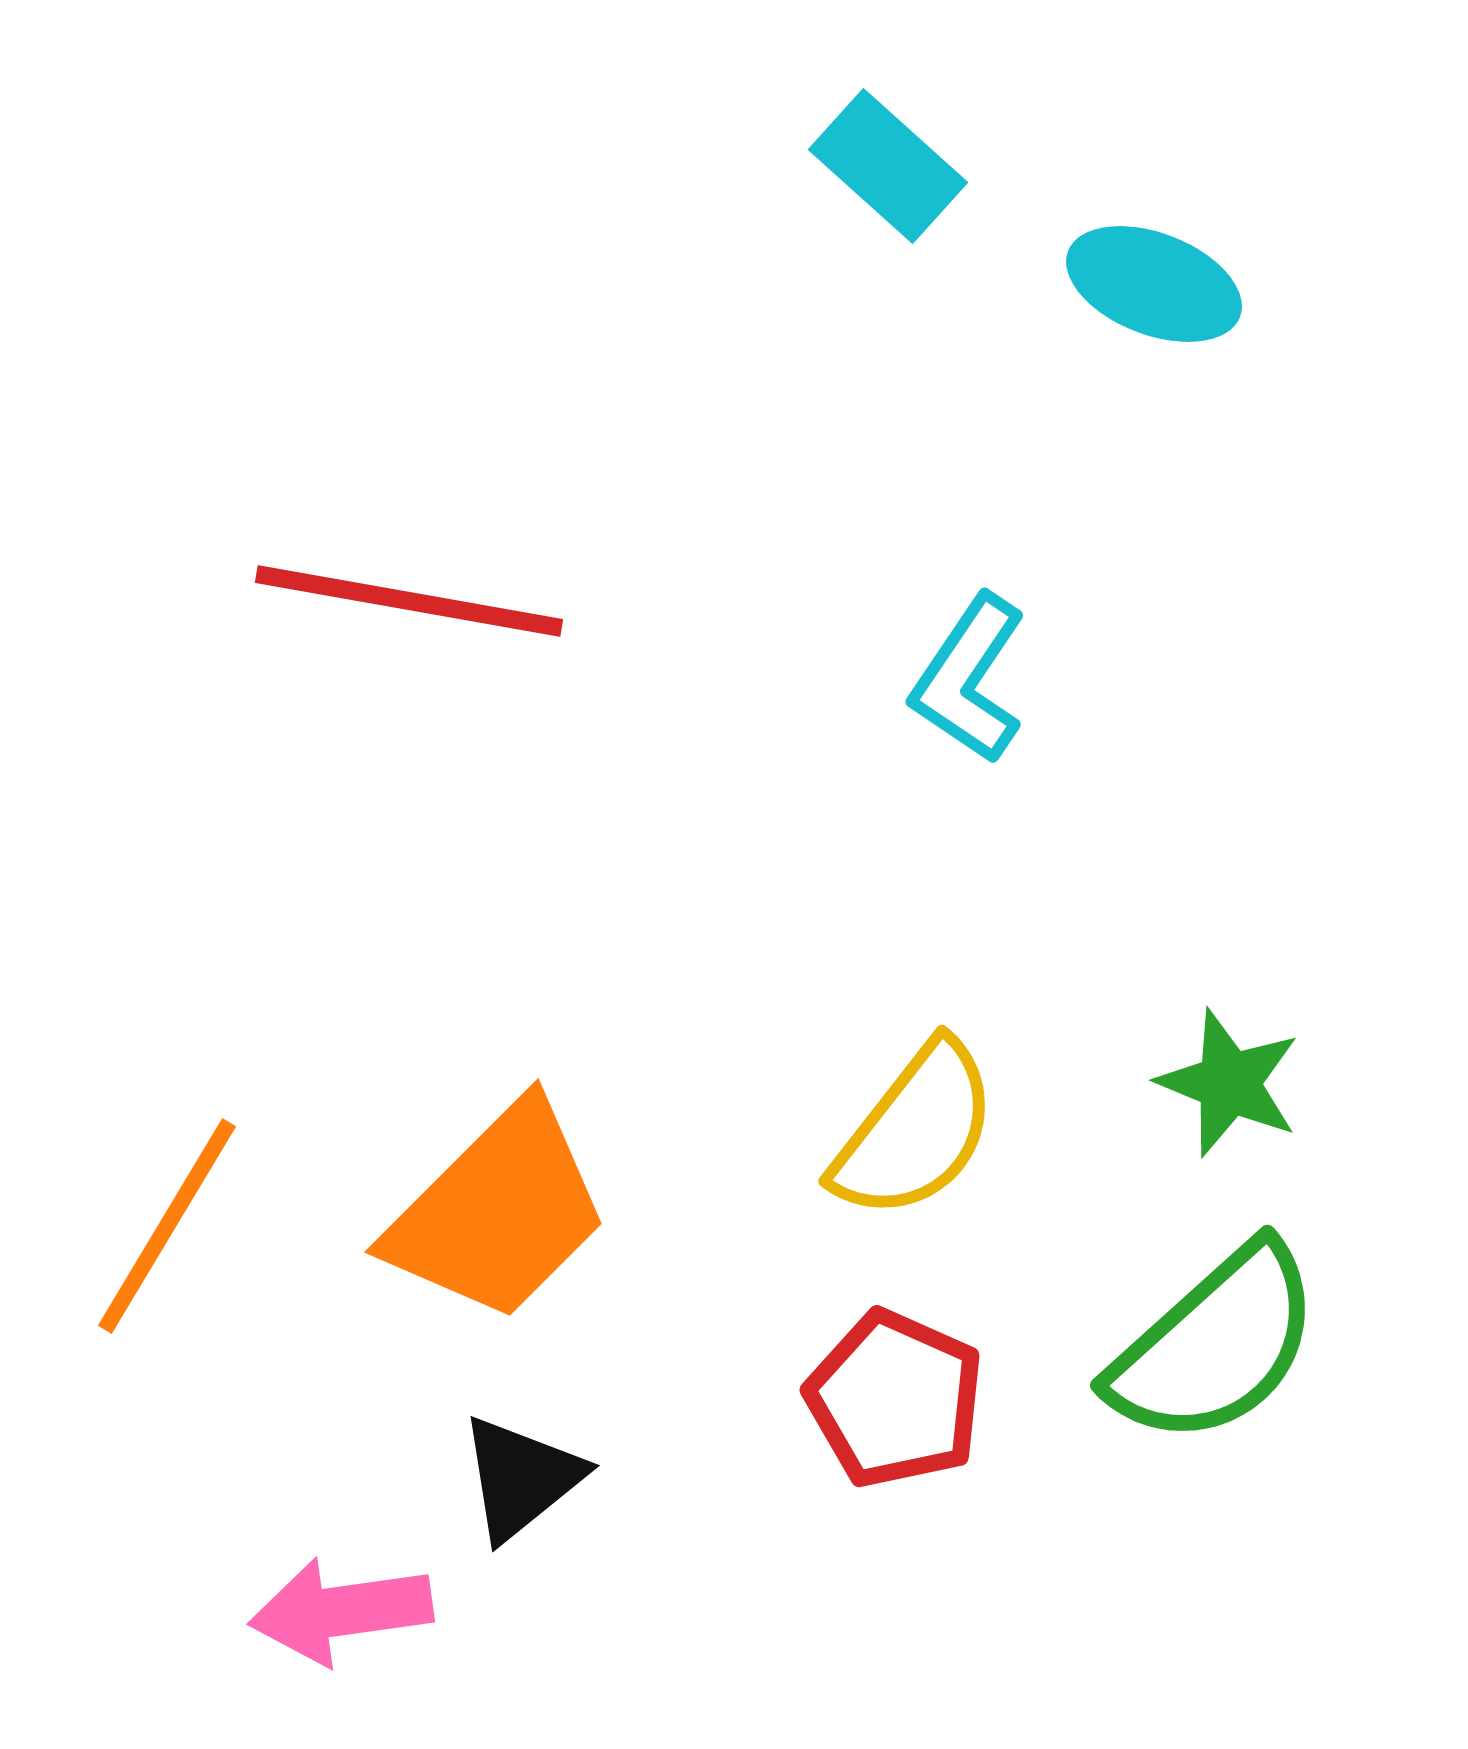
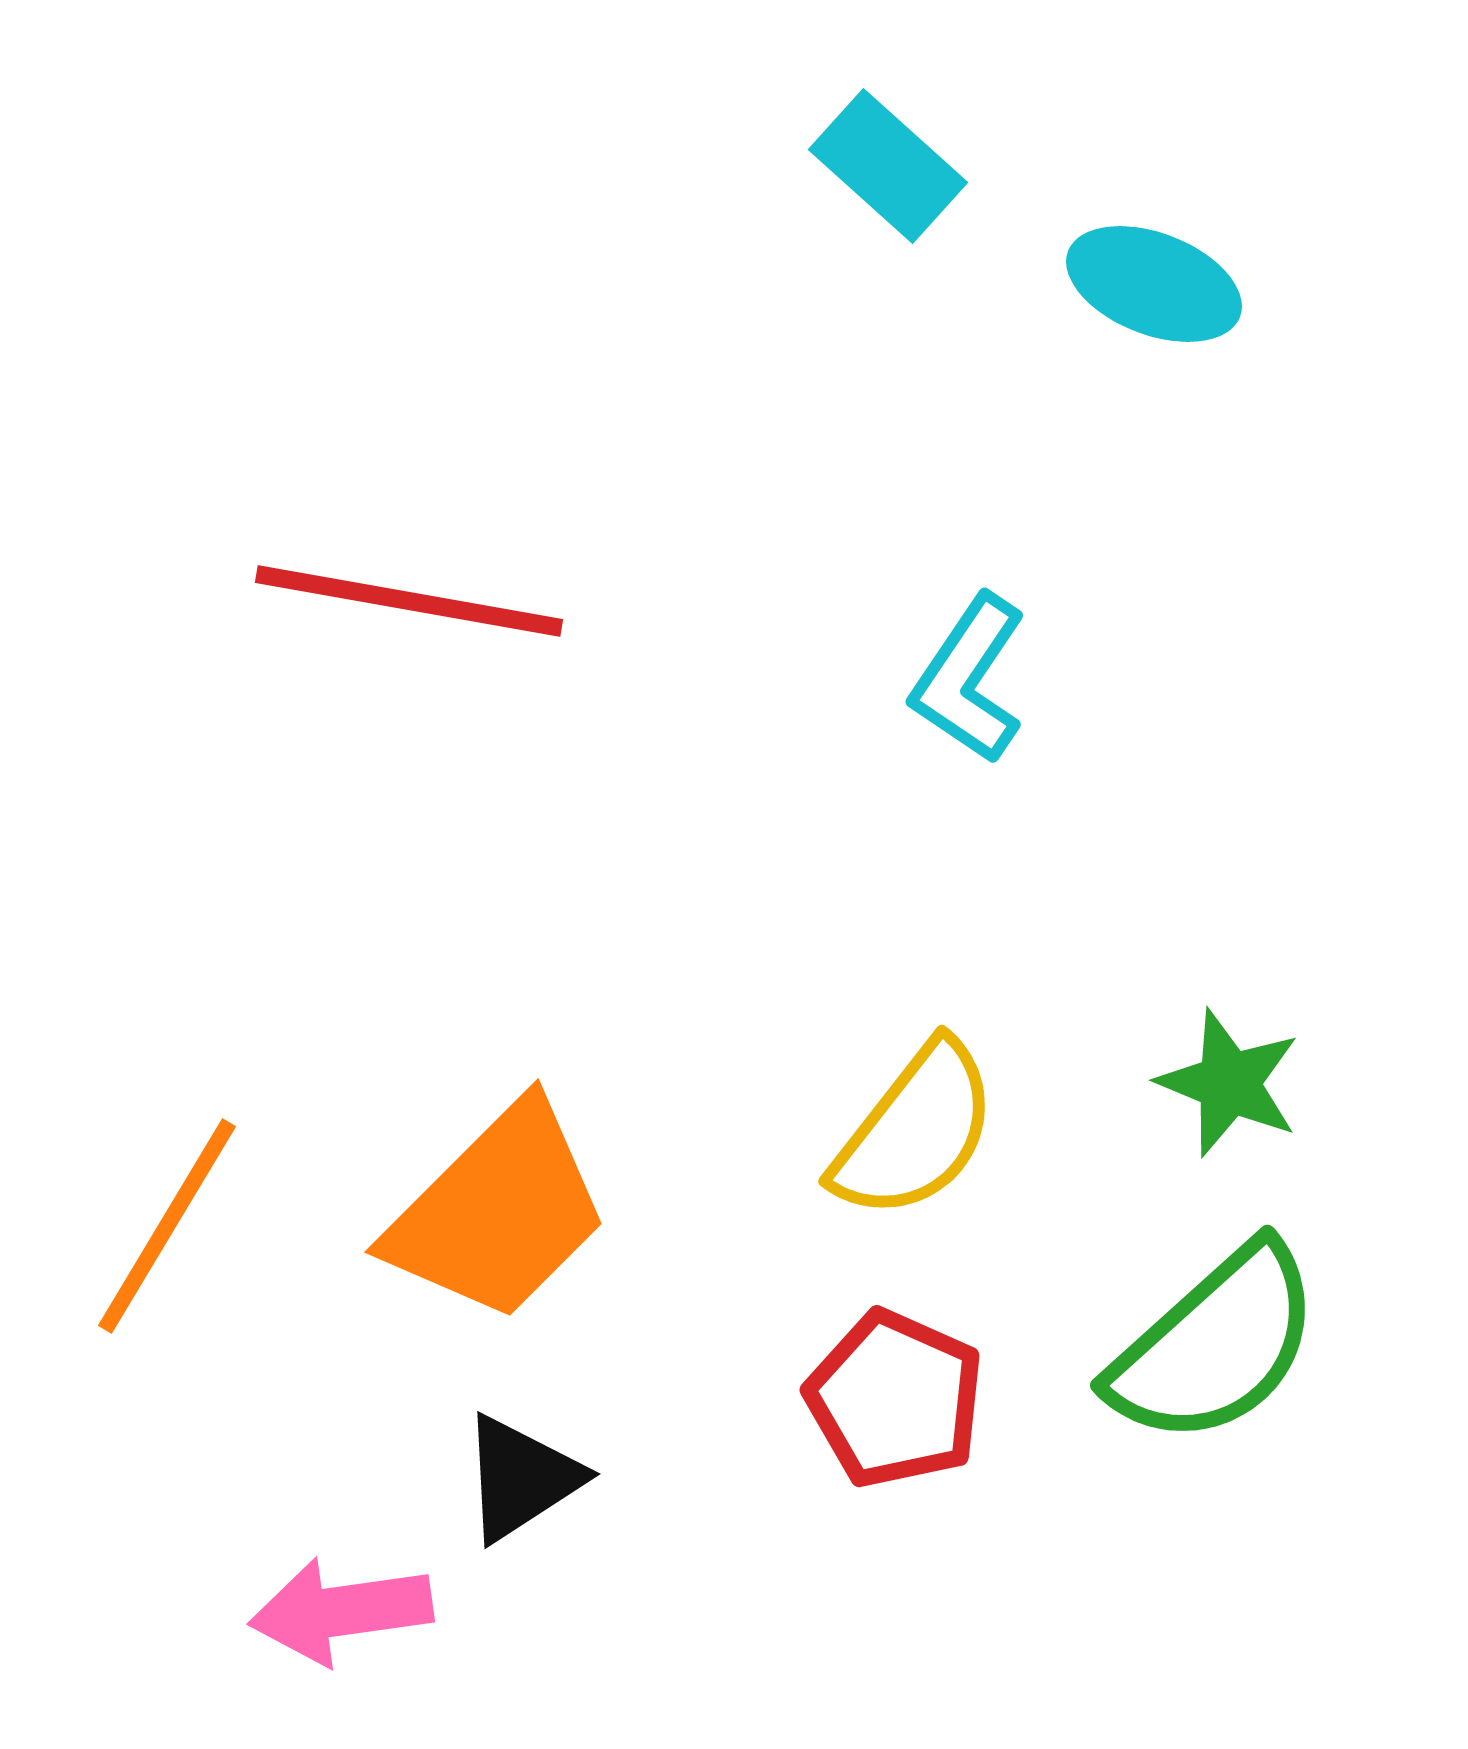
black triangle: rotated 6 degrees clockwise
